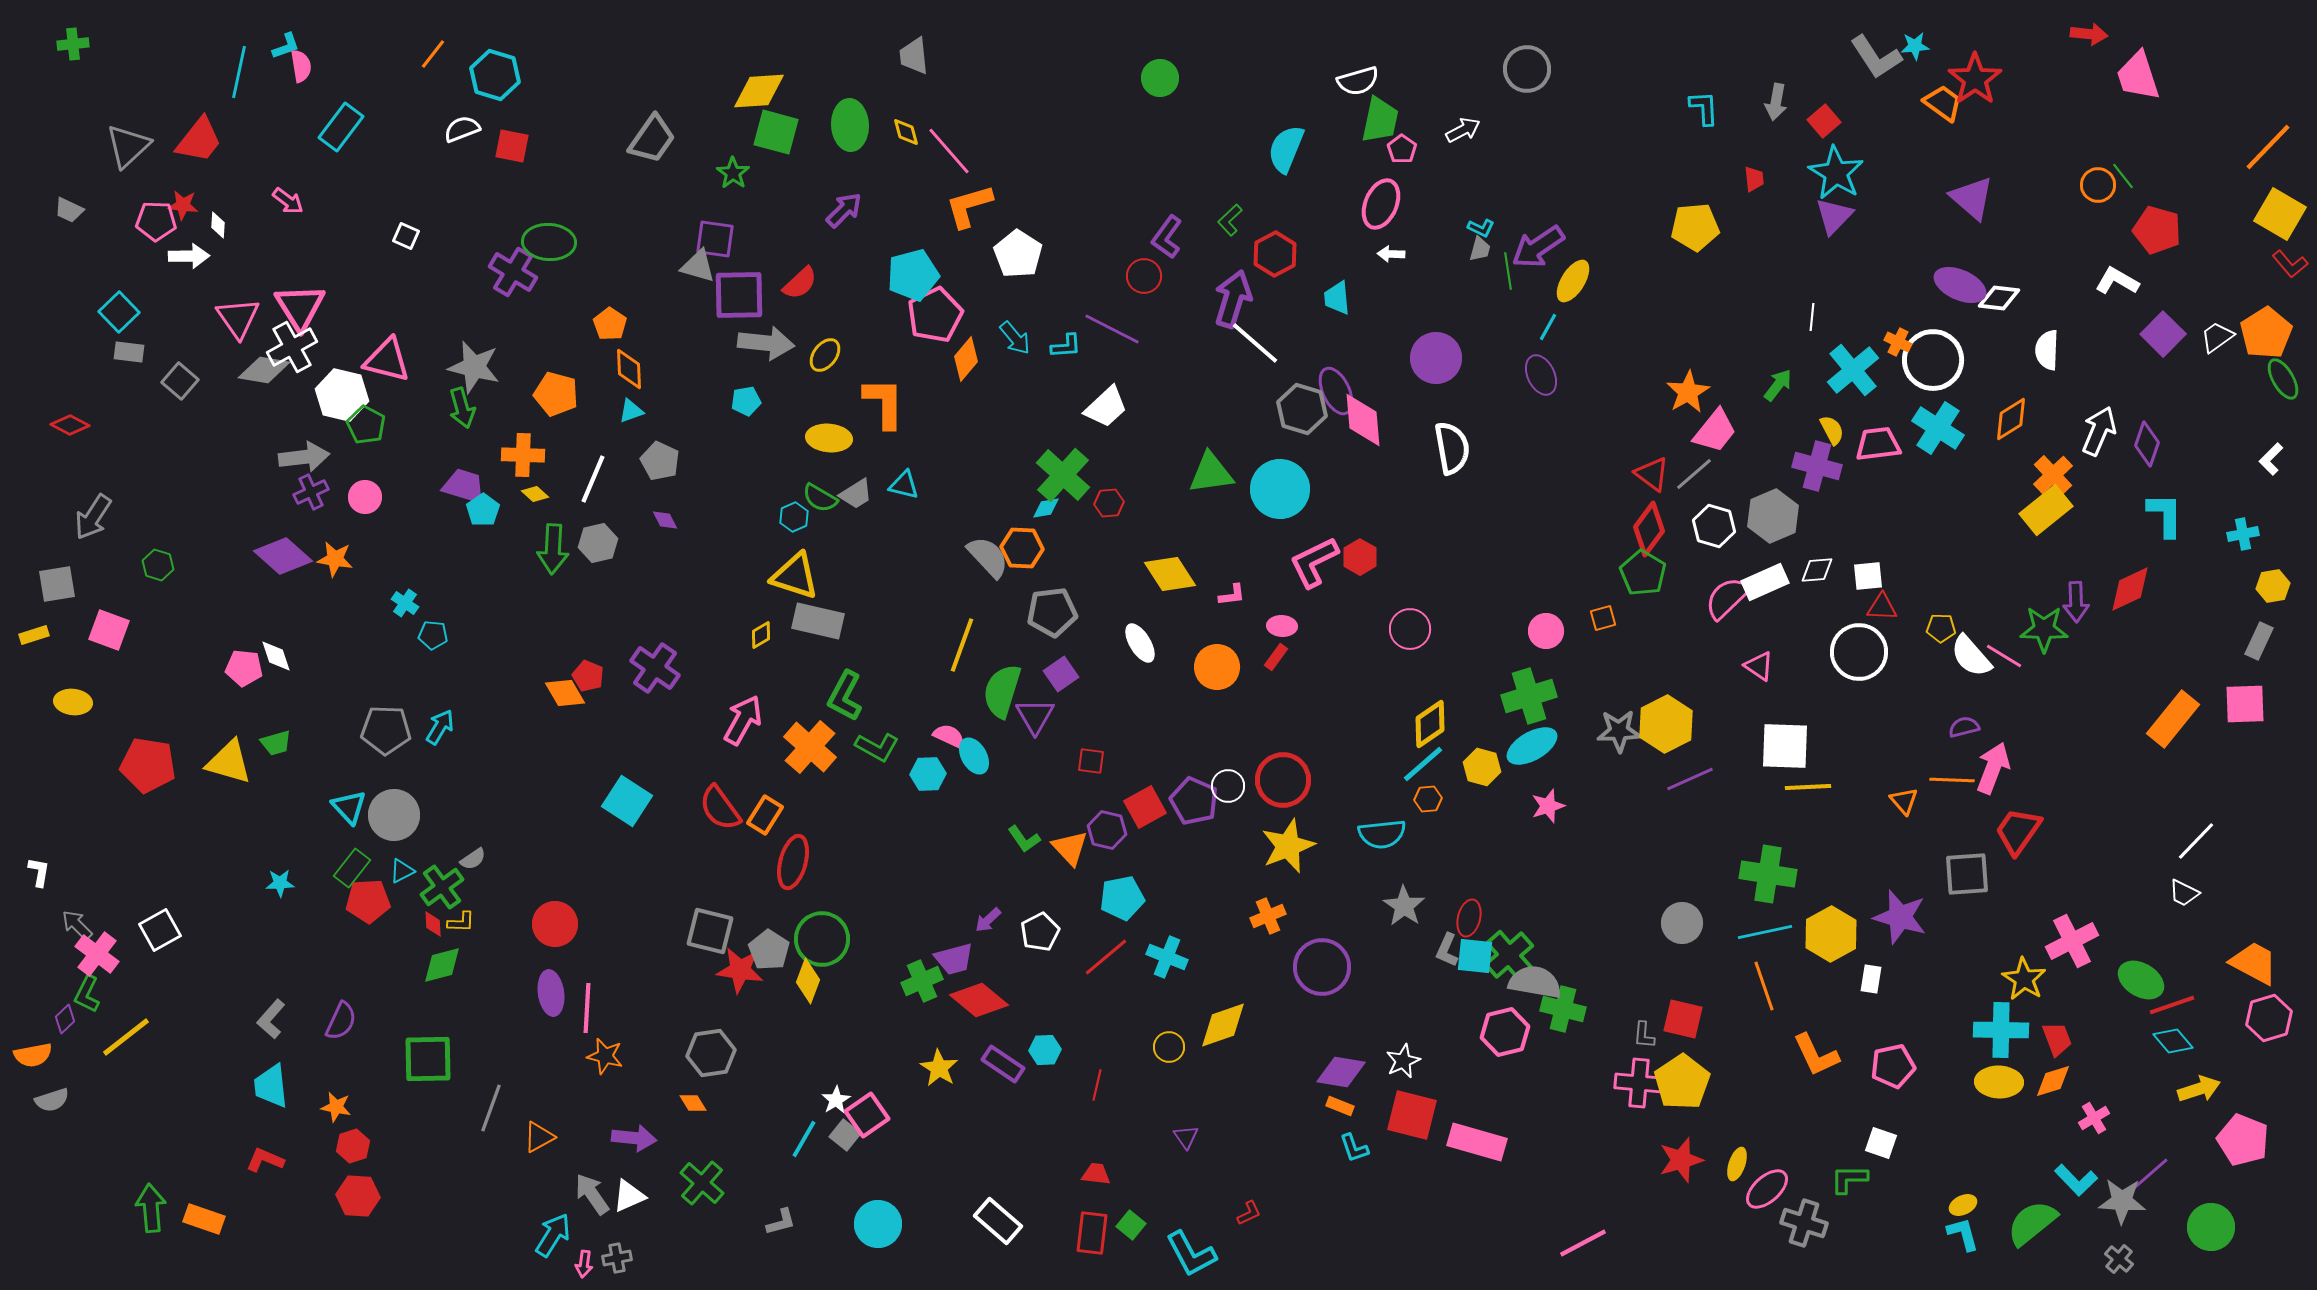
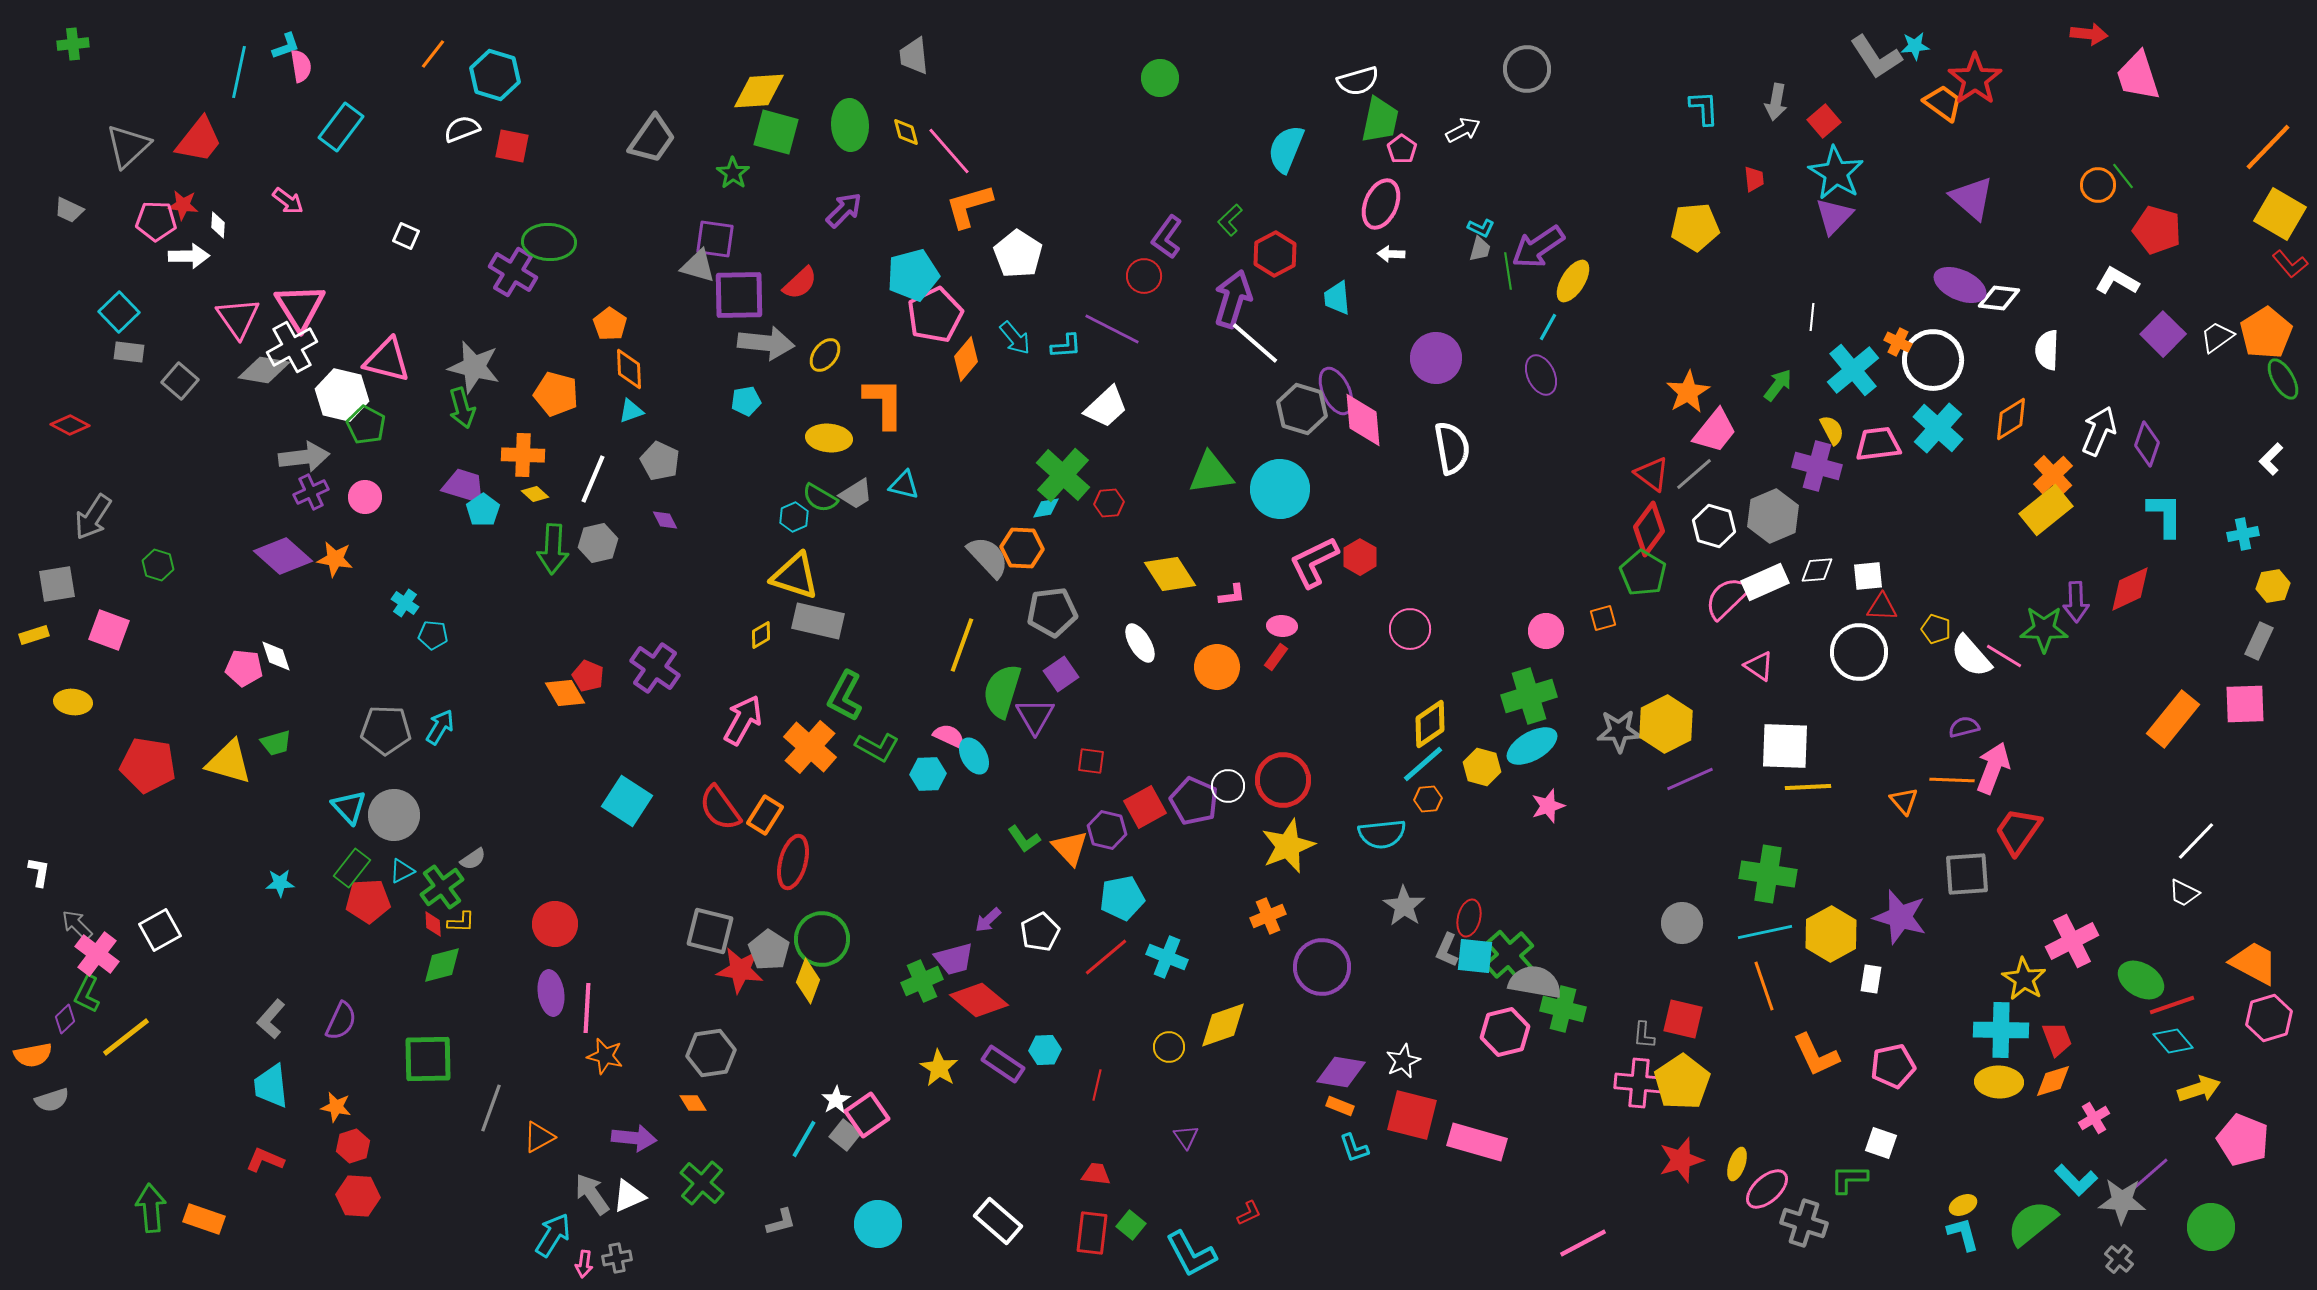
cyan cross at (1938, 428): rotated 9 degrees clockwise
yellow pentagon at (1941, 628): moved 5 px left, 1 px down; rotated 16 degrees clockwise
